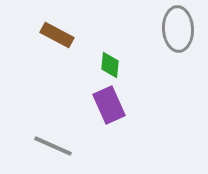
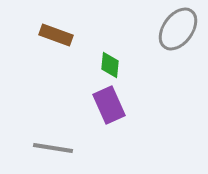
gray ellipse: rotated 39 degrees clockwise
brown rectangle: moved 1 px left; rotated 8 degrees counterclockwise
gray line: moved 2 px down; rotated 15 degrees counterclockwise
